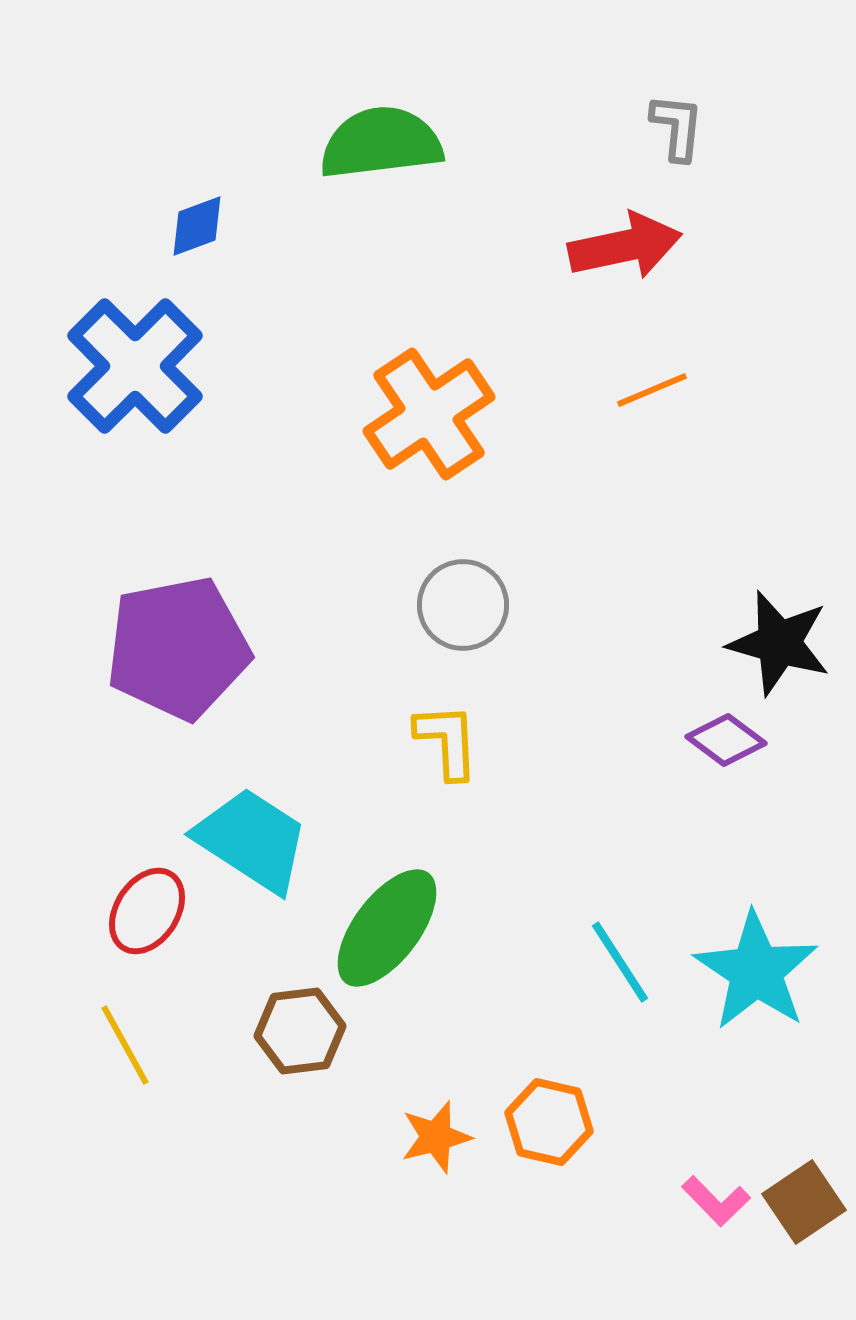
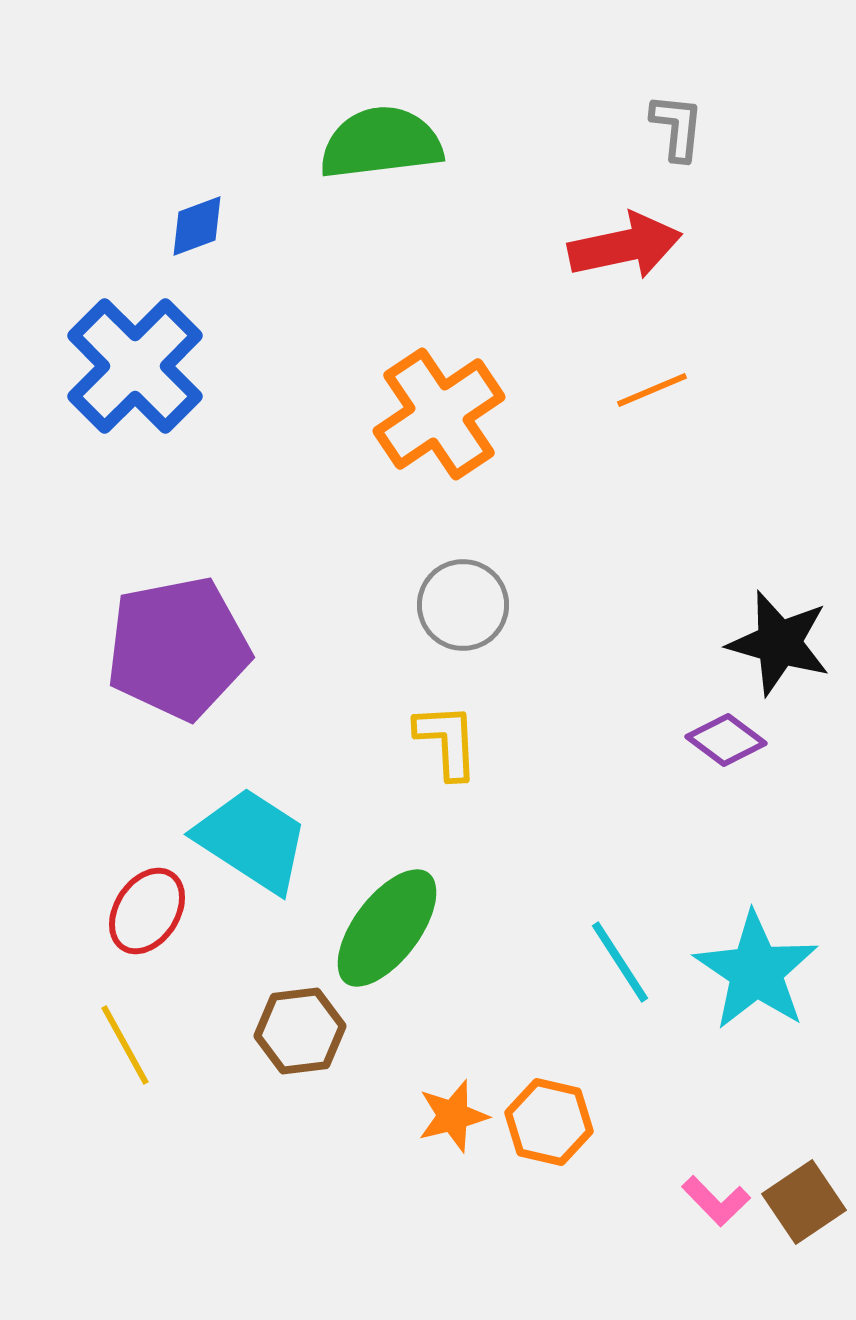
orange cross: moved 10 px right
orange star: moved 17 px right, 21 px up
